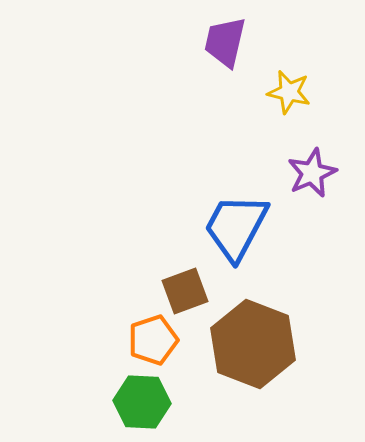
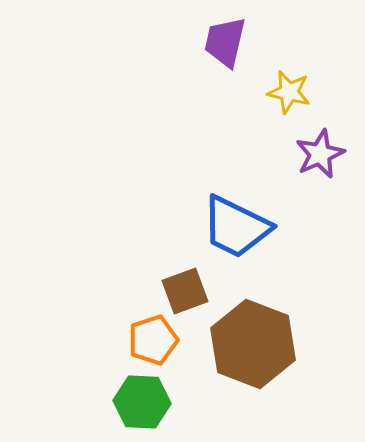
purple star: moved 8 px right, 19 px up
blue trapezoid: rotated 92 degrees counterclockwise
